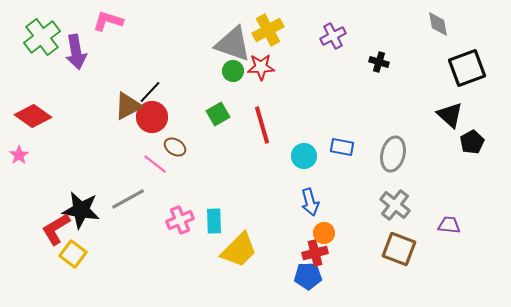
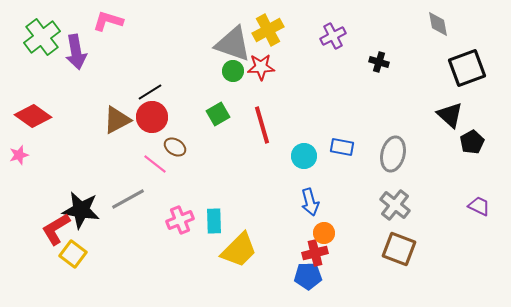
black line: rotated 15 degrees clockwise
brown triangle: moved 11 px left, 14 px down
pink star: rotated 18 degrees clockwise
purple trapezoid: moved 30 px right, 19 px up; rotated 20 degrees clockwise
